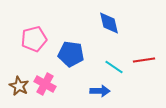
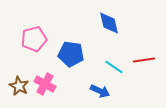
blue arrow: rotated 24 degrees clockwise
